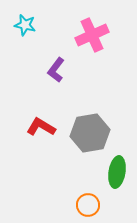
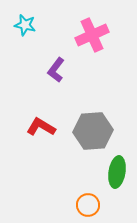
gray hexagon: moved 3 px right, 2 px up; rotated 6 degrees clockwise
